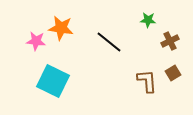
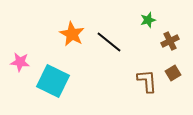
green star: rotated 21 degrees counterclockwise
orange star: moved 11 px right, 6 px down; rotated 20 degrees clockwise
pink star: moved 16 px left, 21 px down
